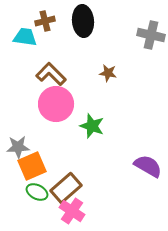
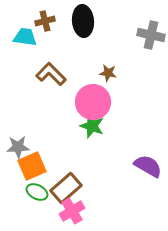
pink circle: moved 37 px right, 2 px up
pink cross: rotated 25 degrees clockwise
